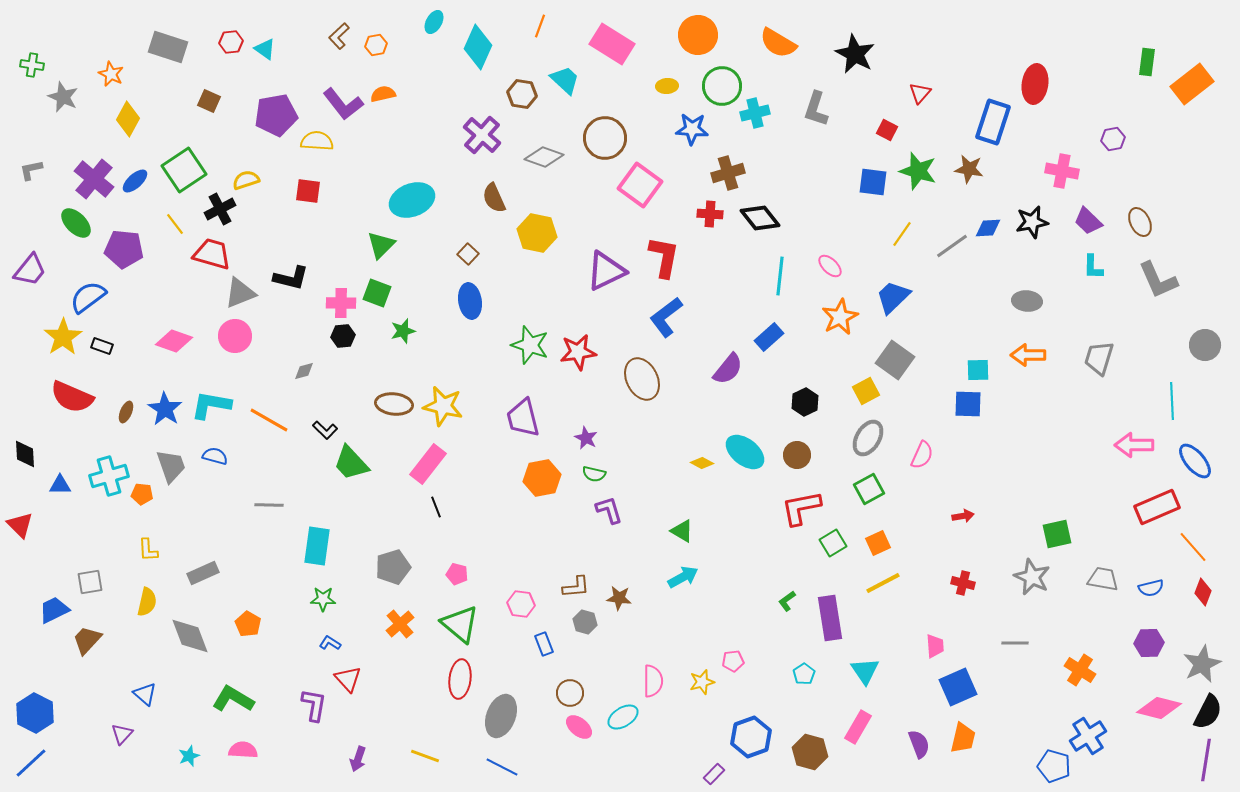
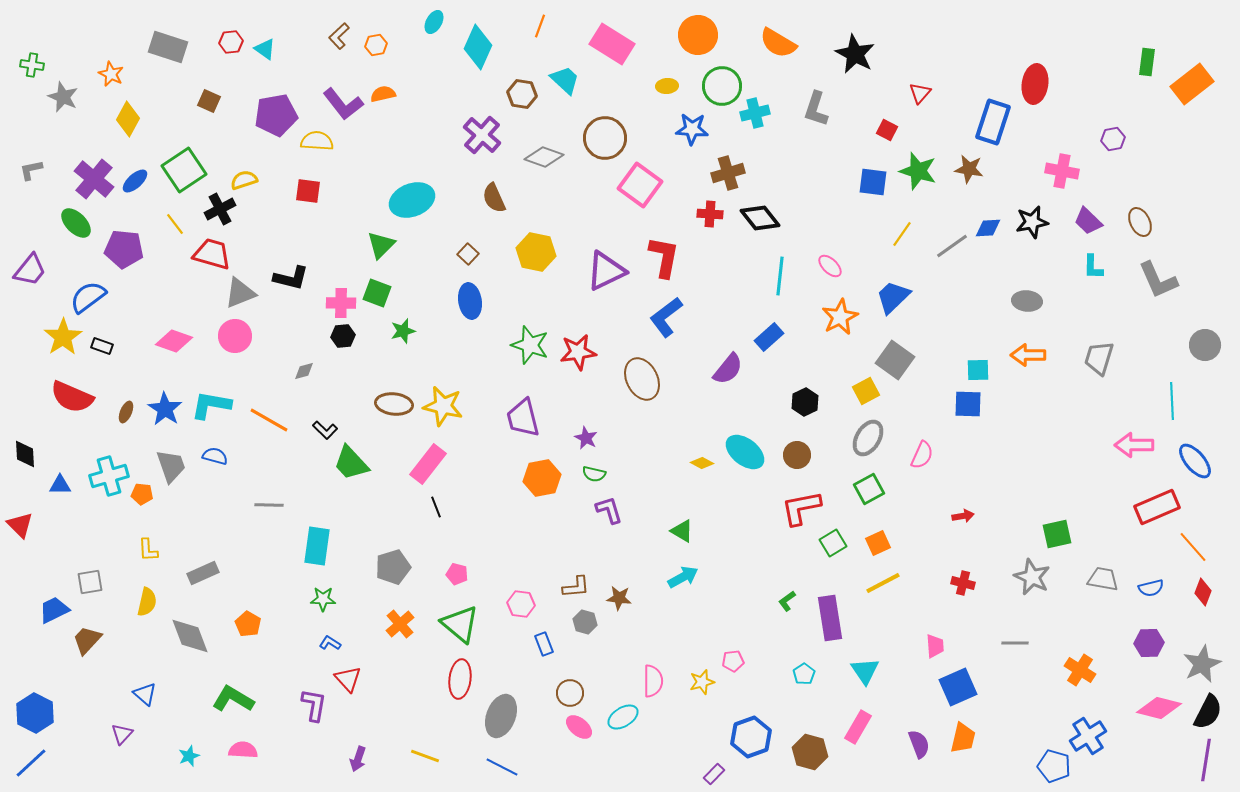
yellow semicircle at (246, 180): moved 2 px left
yellow hexagon at (537, 233): moved 1 px left, 19 px down
